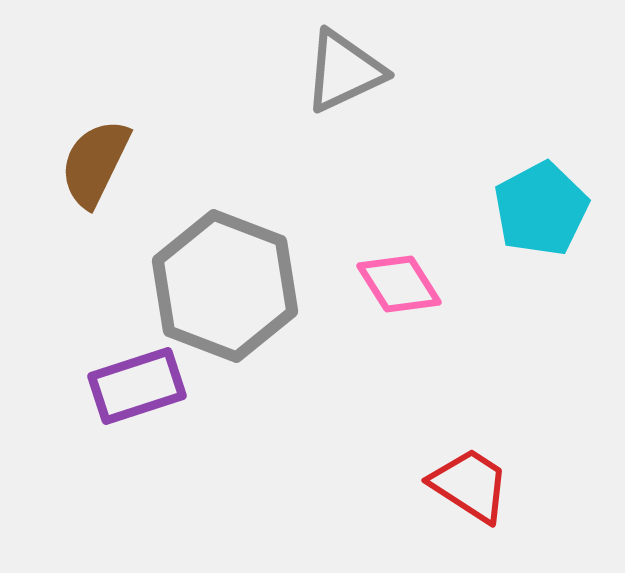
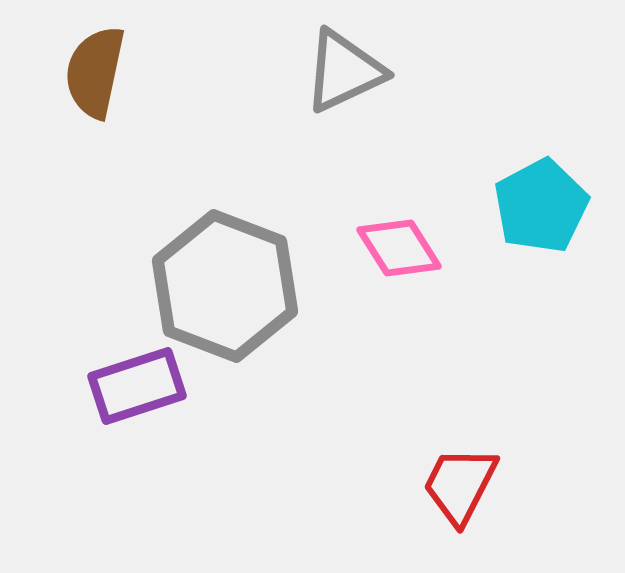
brown semicircle: moved 91 px up; rotated 14 degrees counterclockwise
cyan pentagon: moved 3 px up
pink diamond: moved 36 px up
red trapezoid: moved 10 px left; rotated 96 degrees counterclockwise
